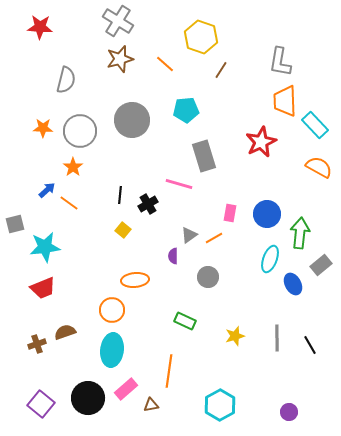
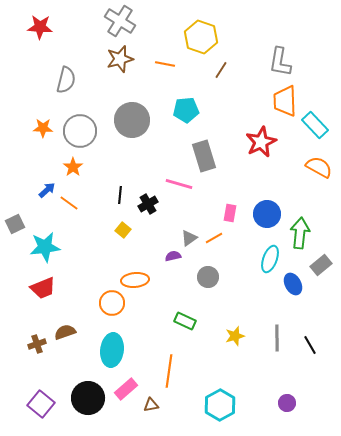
gray cross at (118, 21): moved 2 px right
orange line at (165, 64): rotated 30 degrees counterclockwise
gray square at (15, 224): rotated 12 degrees counterclockwise
gray triangle at (189, 235): moved 3 px down
purple semicircle at (173, 256): rotated 77 degrees clockwise
orange circle at (112, 310): moved 7 px up
purple circle at (289, 412): moved 2 px left, 9 px up
